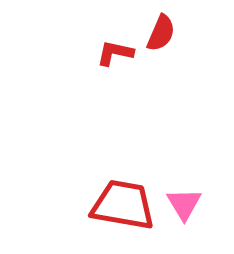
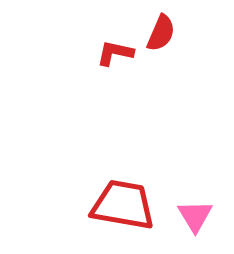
pink triangle: moved 11 px right, 12 px down
